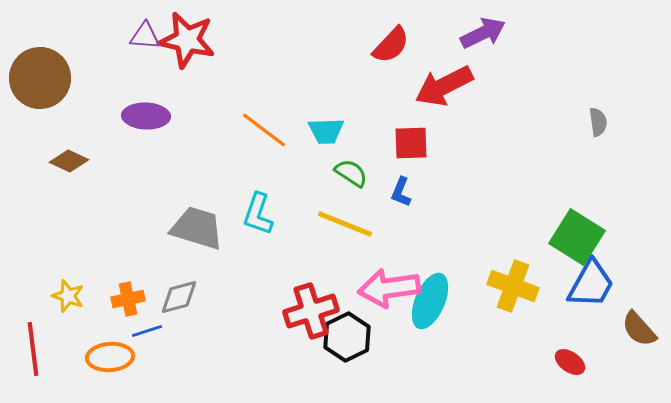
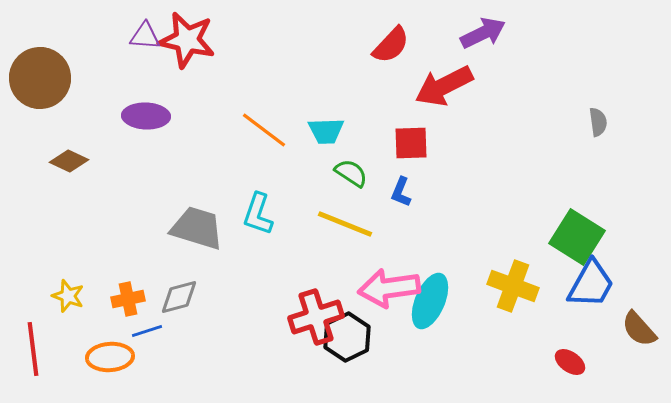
red cross: moved 5 px right, 6 px down
